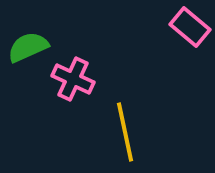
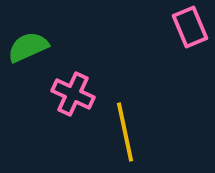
pink rectangle: rotated 27 degrees clockwise
pink cross: moved 15 px down
